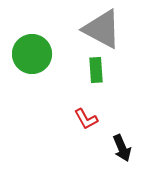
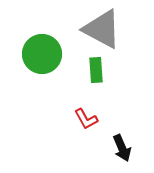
green circle: moved 10 px right
